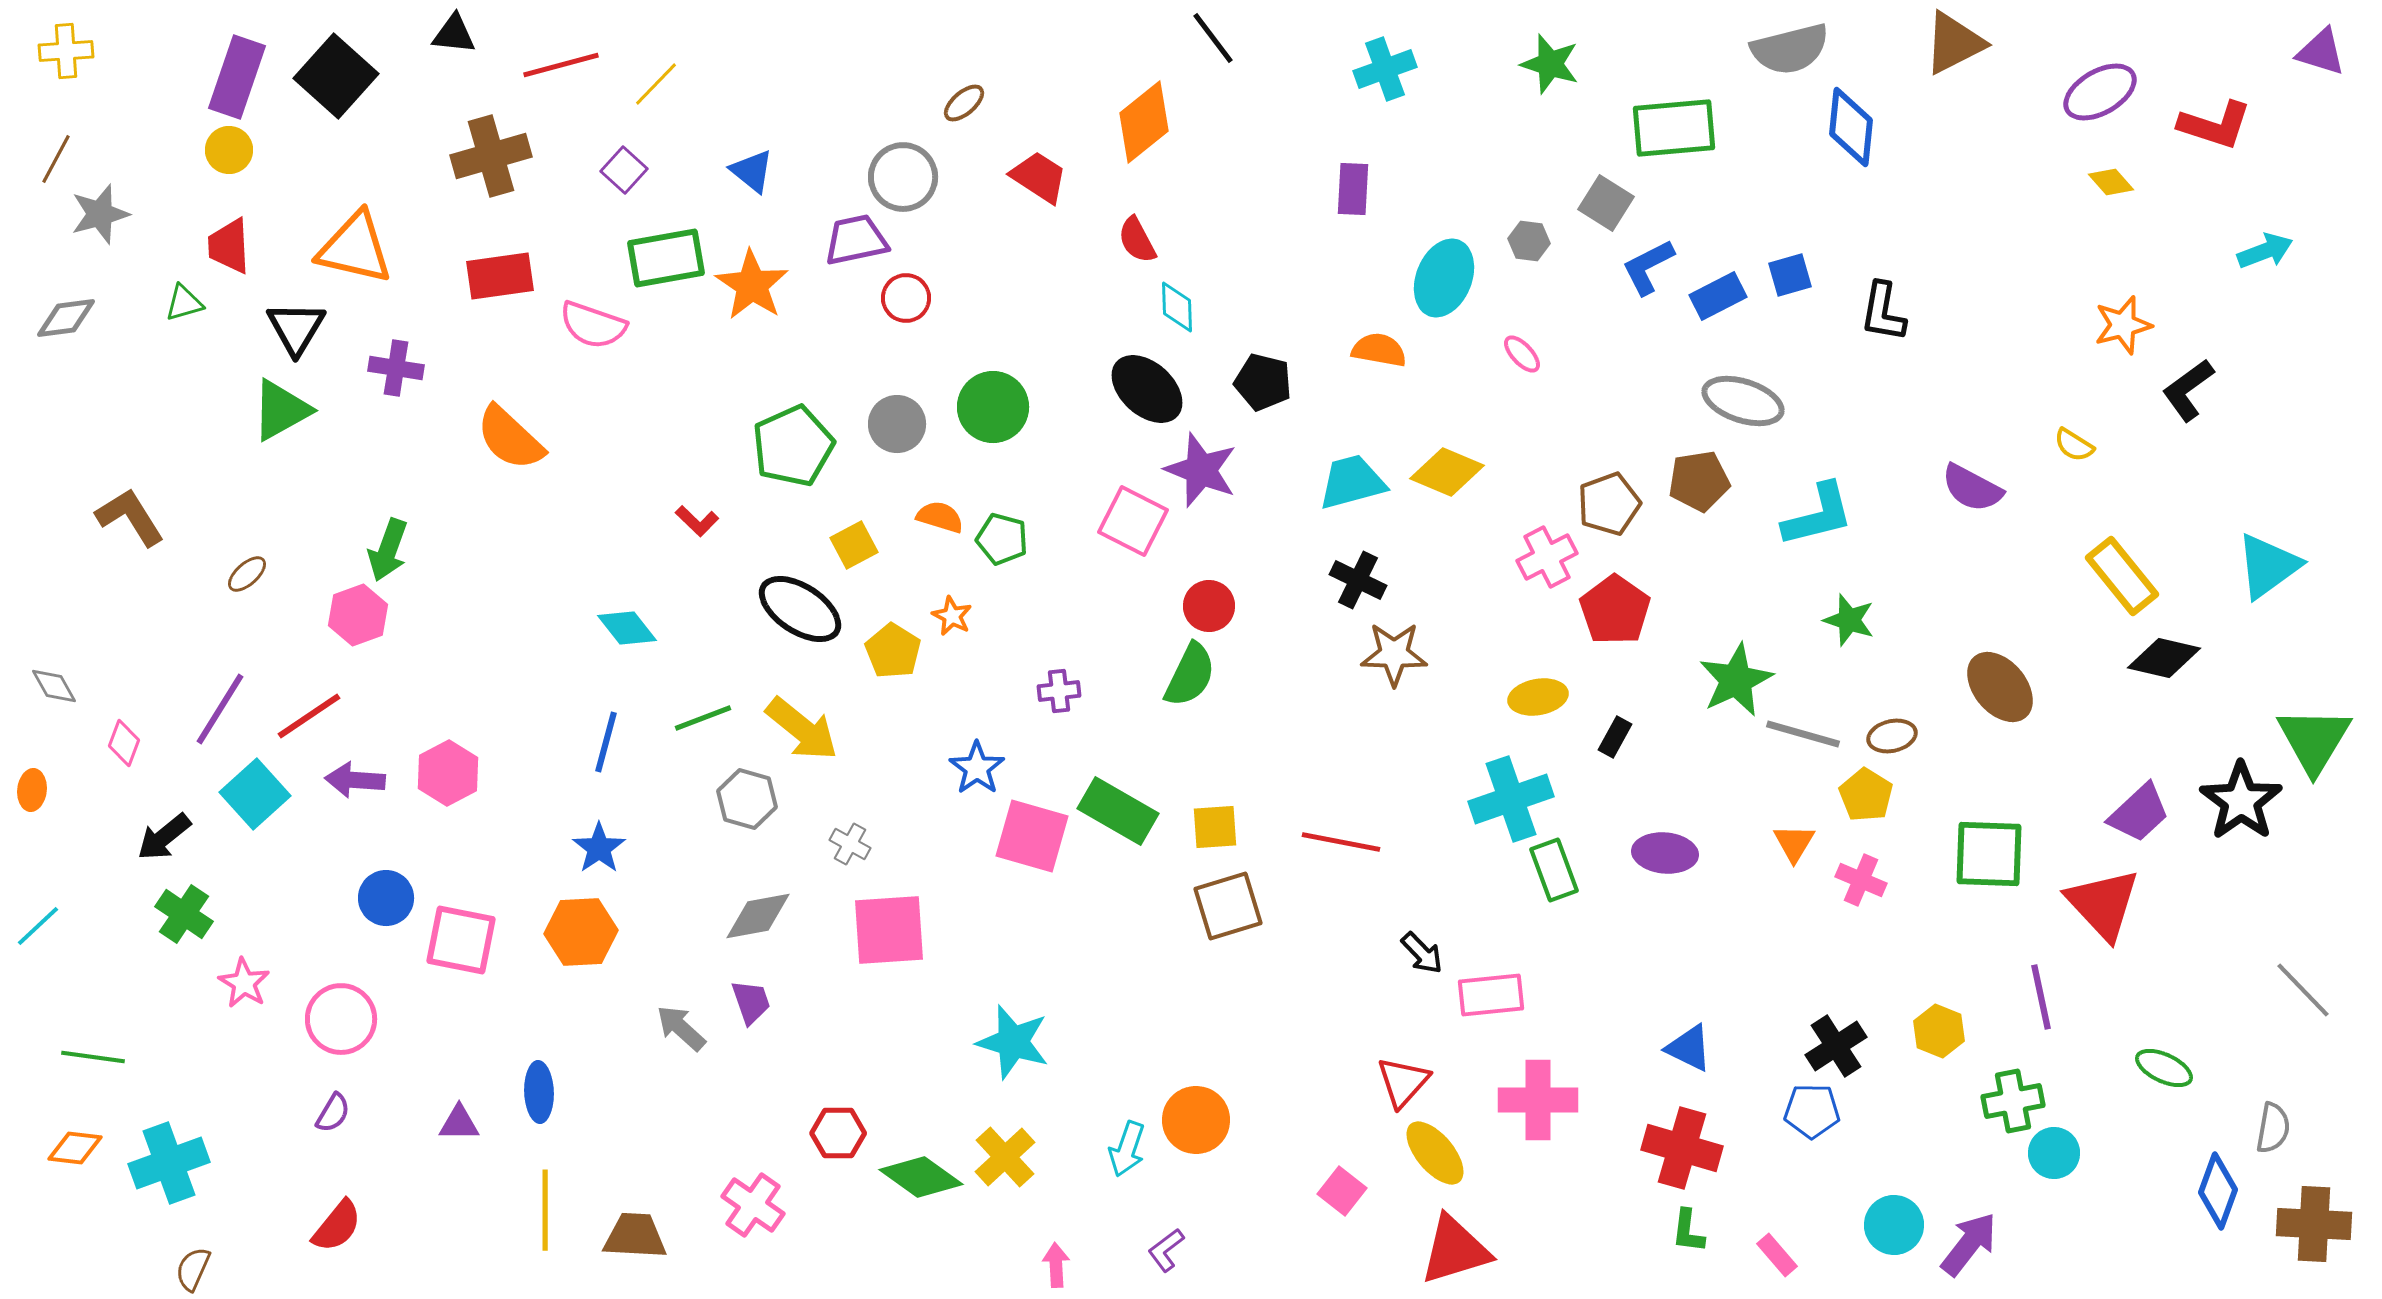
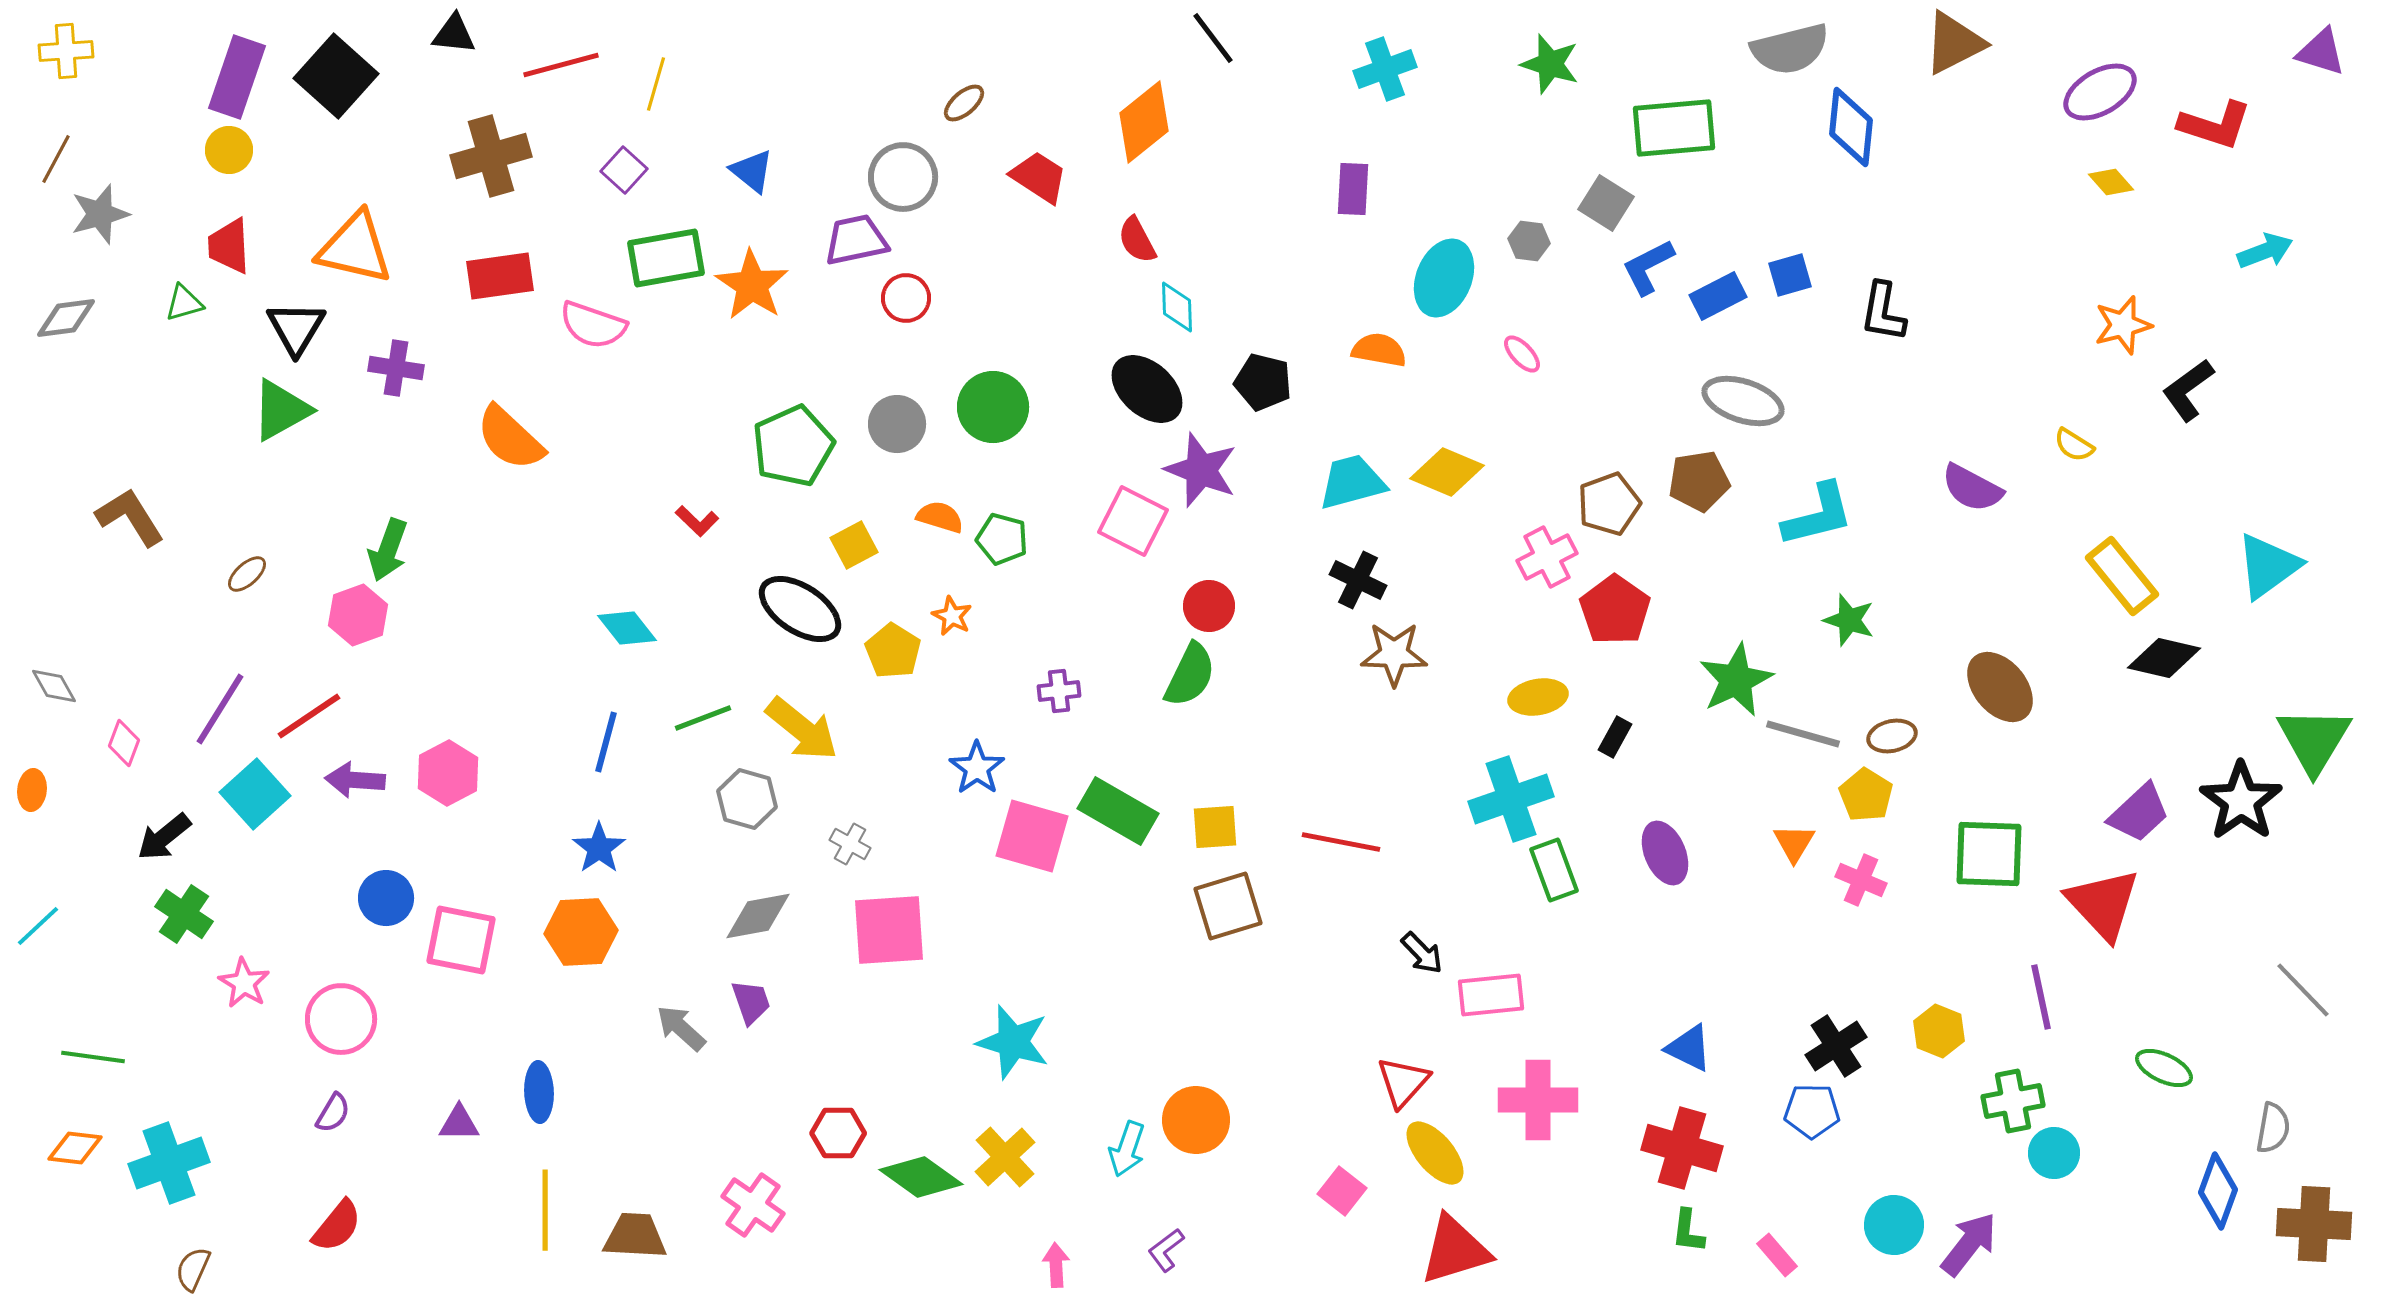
yellow line at (656, 84): rotated 28 degrees counterclockwise
purple ellipse at (1665, 853): rotated 62 degrees clockwise
